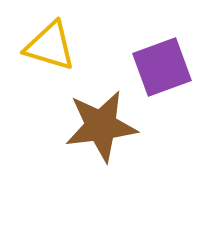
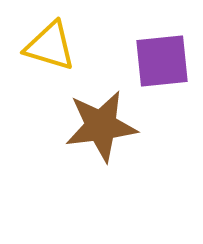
purple square: moved 6 px up; rotated 14 degrees clockwise
